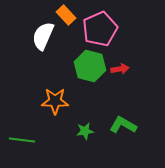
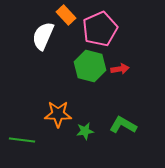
orange star: moved 3 px right, 13 px down
